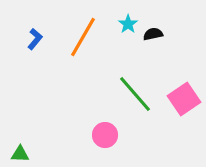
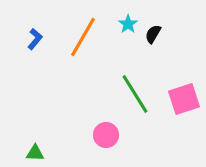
black semicircle: rotated 48 degrees counterclockwise
green line: rotated 9 degrees clockwise
pink square: rotated 16 degrees clockwise
pink circle: moved 1 px right
green triangle: moved 15 px right, 1 px up
